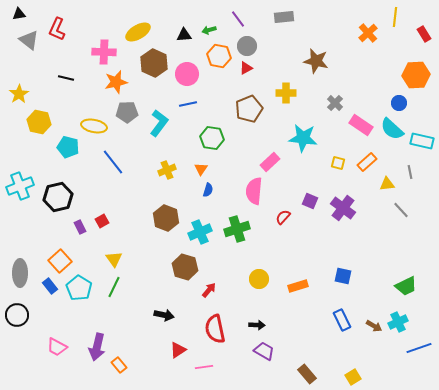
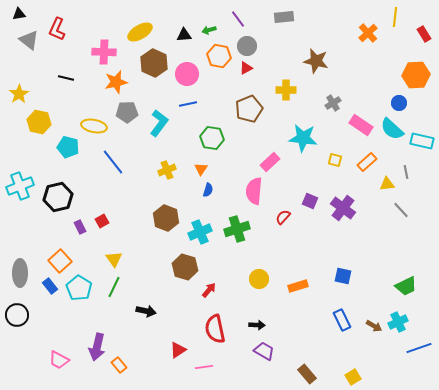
yellow ellipse at (138, 32): moved 2 px right
yellow cross at (286, 93): moved 3 px up
gray cross at (335, 103): moved 2 px left; rotated 14 degrees clockwise
yellow square at (338, 163): moved 3 px left, 3 px up
gray line at (410, 172): moved 4 px left
black arrow at (164, 315): moved 18 px left, 4 px up
pink trapezoid at (57, 347): moved 2 px right, 13 px down
